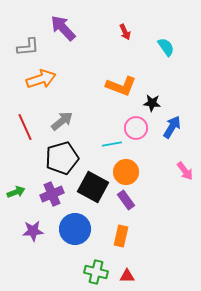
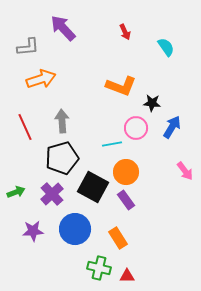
gray arrow: rotated 55 degrees counterclockwise
purple cross: rotated 20 degrees counterclockwise
orange rectangle: moved 3 px left, 2 px down; rotated 45 degrees counterclockwise
green cross: moved 3 px right, 4 px up
